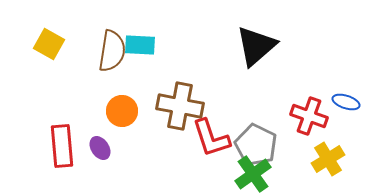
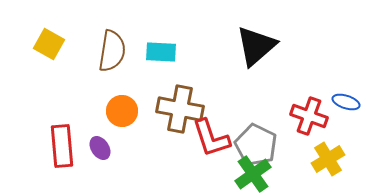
cyan rectangle: moved 21 px right, 7 px down
brown cross: moved 3 px down
